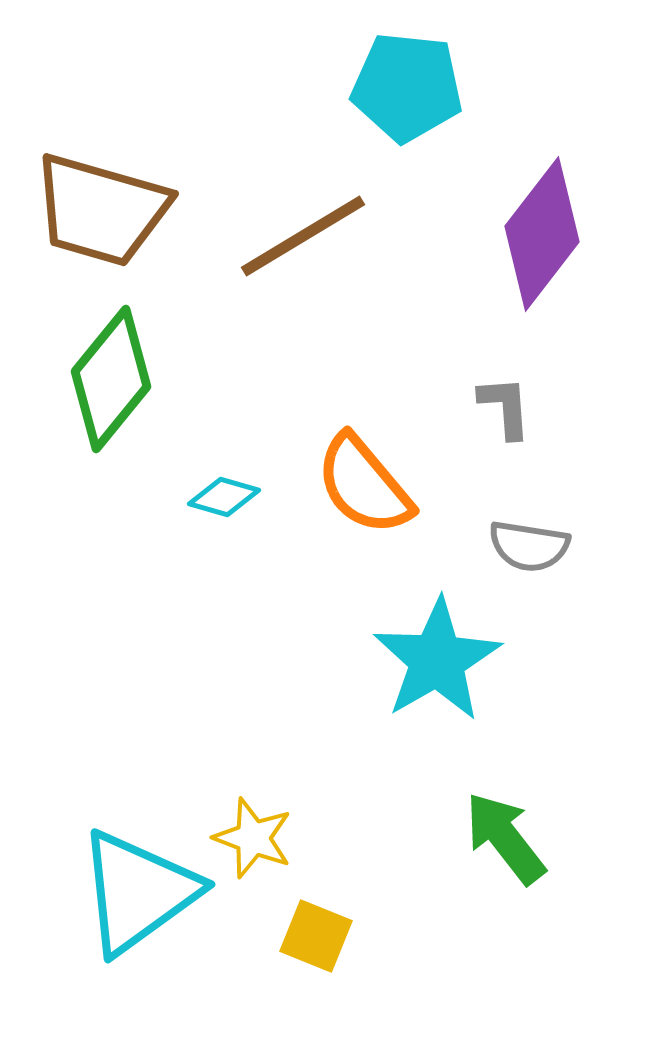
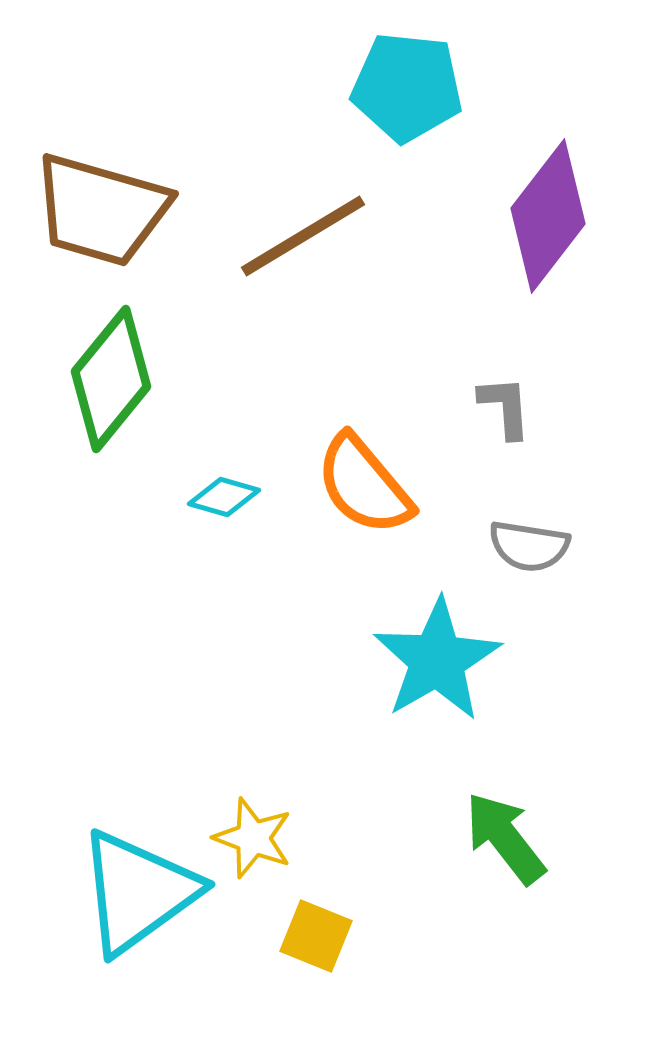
purple diamond: moved 6 px right, 18 px up
